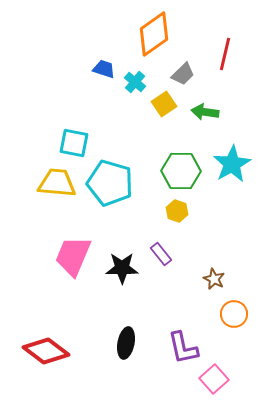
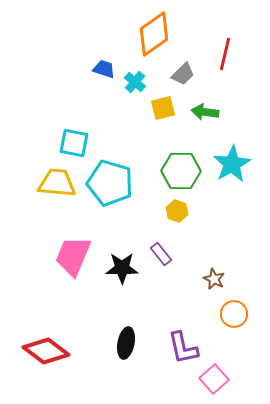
yellow square: moved 1 px left, 4 px down; rotated 20 degrees clockwise
